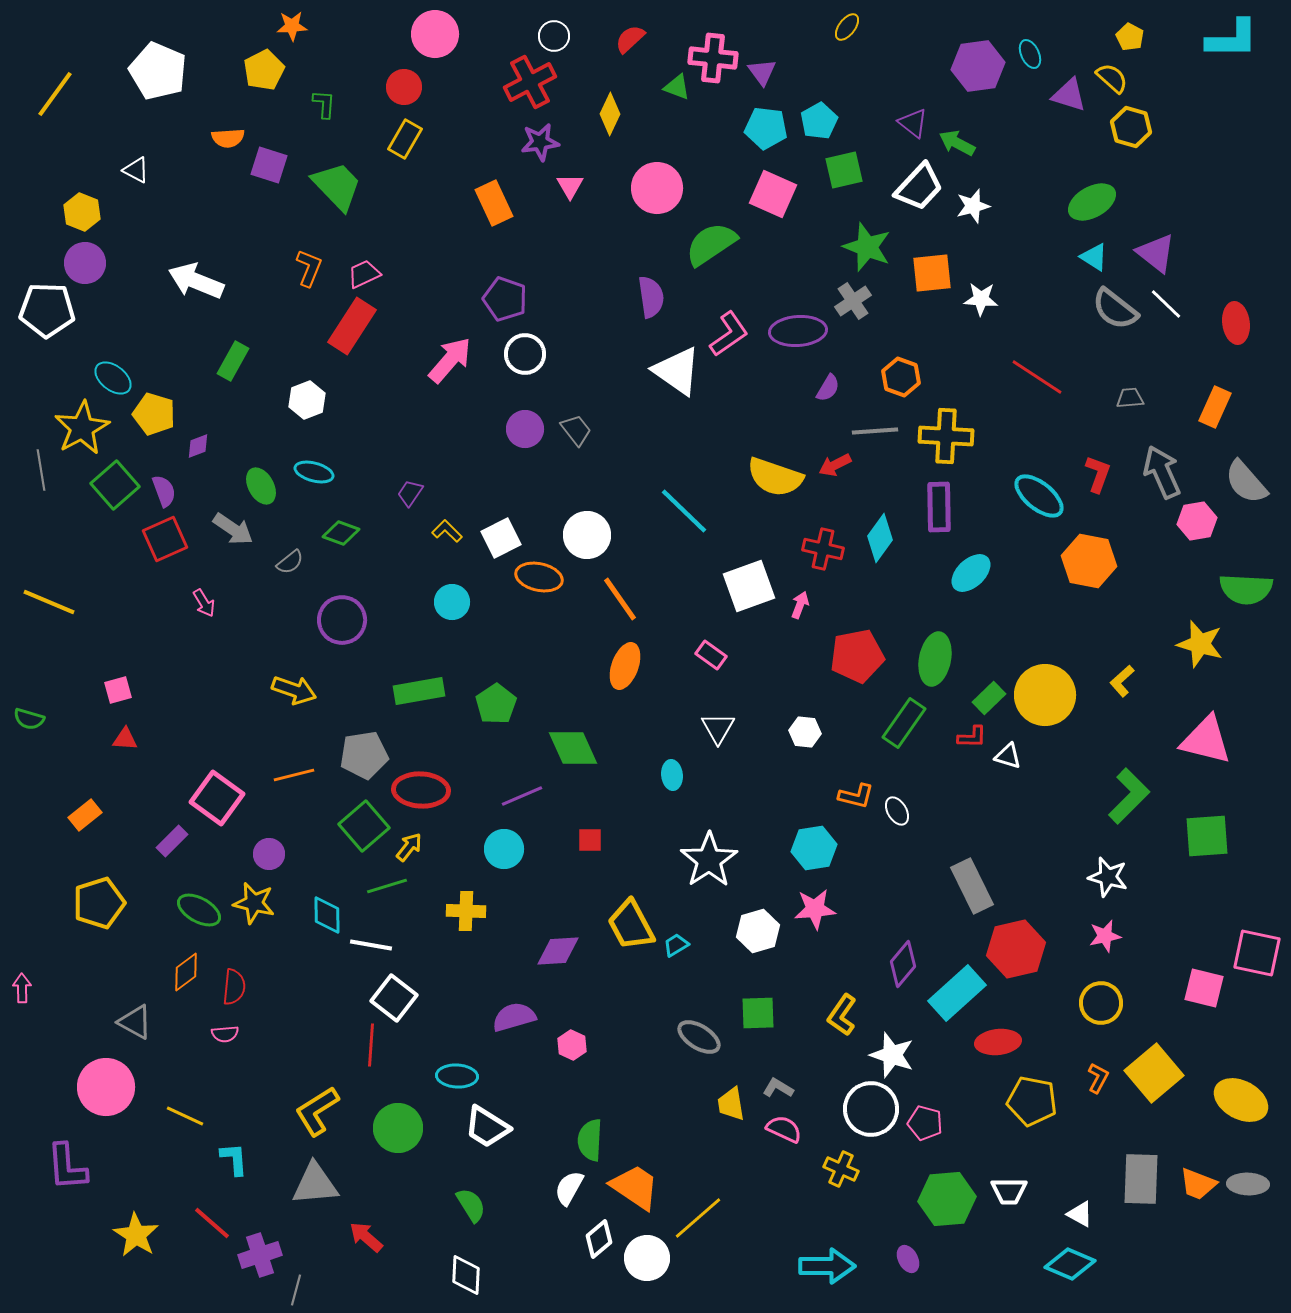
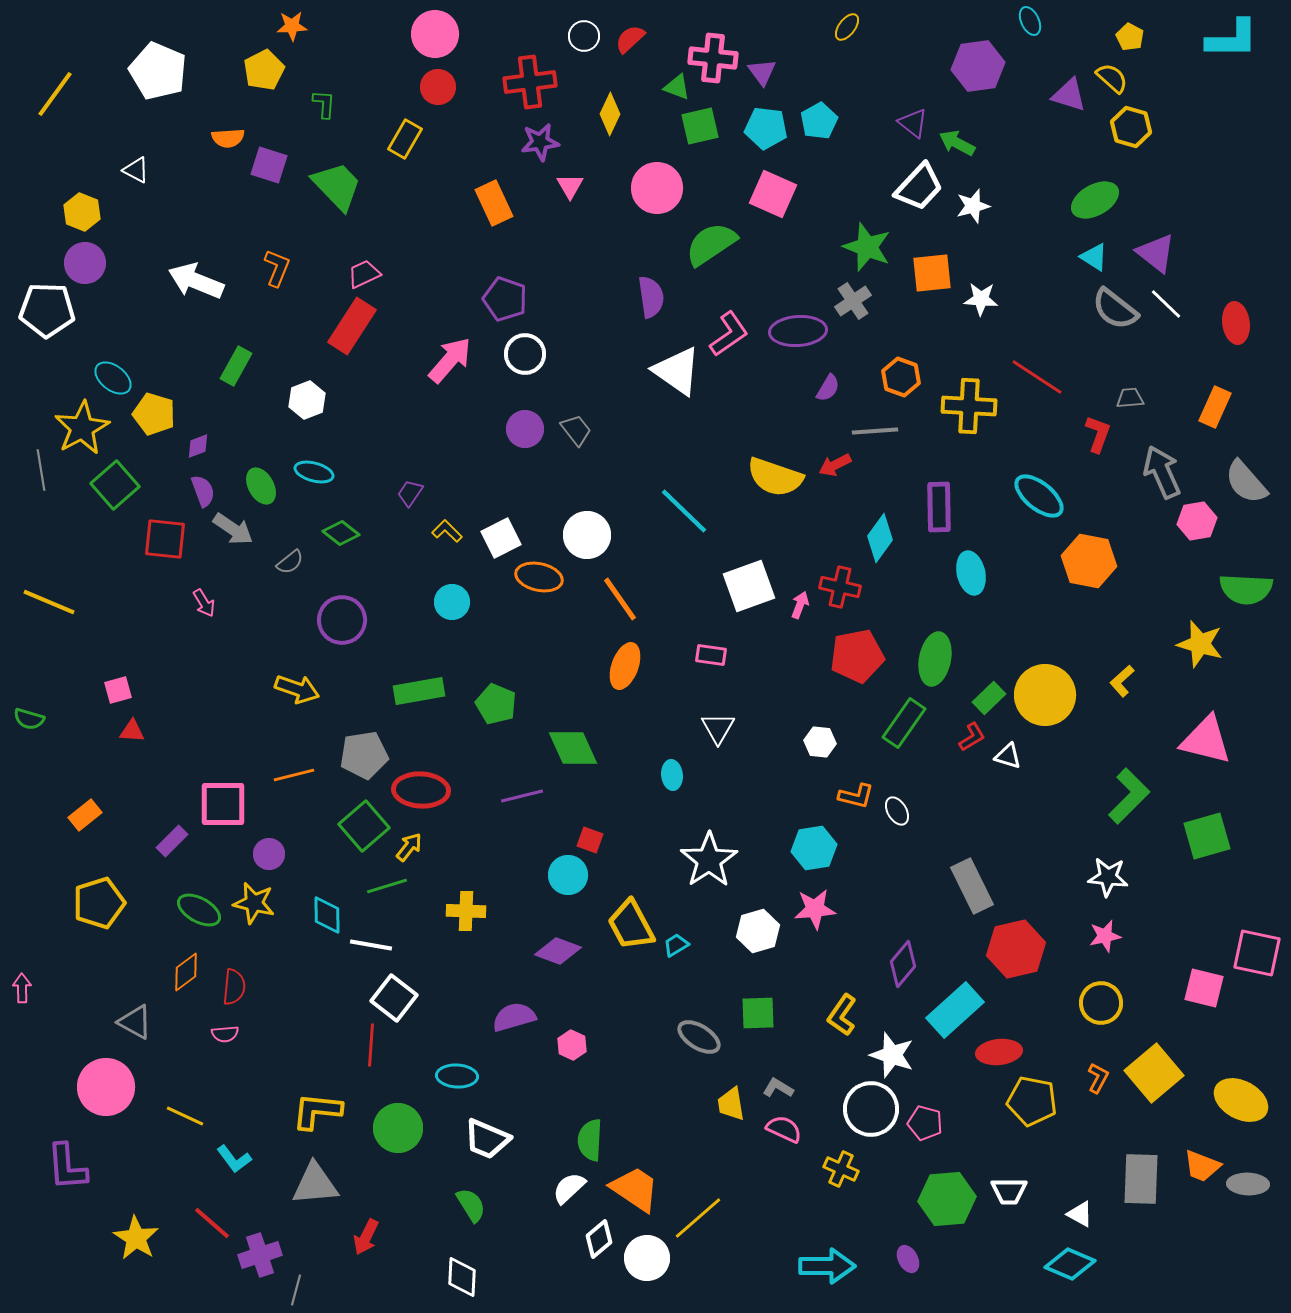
white circle at (554, 36): moved 30 px right
cyan ellipse at (1030, 54): moved 33 px up
red cross at (530, 82): rotated 21 degrees clockwise
red circle at (404, 87): moved 34 px right
green square at (844, 170): moved 144 px left, 44 px up
green ellipse at (1092, 202): moved 3 px right, 2 px up
orange L-shape at (309, 268): moved 32 px left
green rectangle at (233, 361): moved 3 px right, 5 px down
yellow cross at (946, 436): moved 23 px right, 30 px up
red L-shape at (1098, 474): moved 40 px up
purple semicircle at (164, 491): moved 39 px right
green diamond at (341, 533): rotated 18 degrees clockwise
red square at (165, 539): rotated 30 degrees clockwise
red cross at (823, 549): moved 17 px right, 38 px down
cyan ellipse at (971, 573): rotated 60 degrees counterclockwise
pink rectangle at (711, 655): rotated 28 degrees counterclockwise
yellow arrow at (294, 690): moved 3 px right, 1 px up
green pentagon at (496, 704): rotated 15 degrees counterclockwise
white hexagon at (805, 732): moved 15 px right, 10 px down
red L-shape at (972, 737): rotated 32 degrees counterclockwise
red triangle at (125, 739): moved 7 px right, 8 px up
purple line at (522, 796): rotated 9 degrees clockwise
pink square at (217, 798): moved 6 px right, 6 px down; rotated 36 degrees counterclockwise
green square at (1207, 836): rotated 12 degrees counterclockwise
red square at (590, 840): rotated 20 degrees clockwise
cyan circle at (504, 849): moved 64 px right, 26 px down
white star at (1108, 877): rotated 9 degrees counterclockwise
purple diamond at (558, 951): rotated 24 degrees clockwise
cyan rectangle at (957, 993): moved 2 px left, 17 px down
red ellipse at (998, 1042): moved 1 px right, 10 px down
yellow L-shape at (317, 1111): rotated 38 degrees clockwise
white trapezoid at (487, 1127): moved 12 px down; rotated 9 degrees counterclockwise
cyan L-shape at (234, 1159): rotated 147 degrees clockwise
orange trapezoid at (1198, 1184): moved 4 px right, 18 px up
orange trapezoid at (635, 1187): moved 2 px down
white semicircle at (569, 1188): rotated 18 degrees clockwise
yellow star at (136, 1235): moved 3 px down
red arrow at (366, 1237): rotated 105 degrees counterclockwise
white diamond at (466, 1275): moved 4 px left, 2 px down
